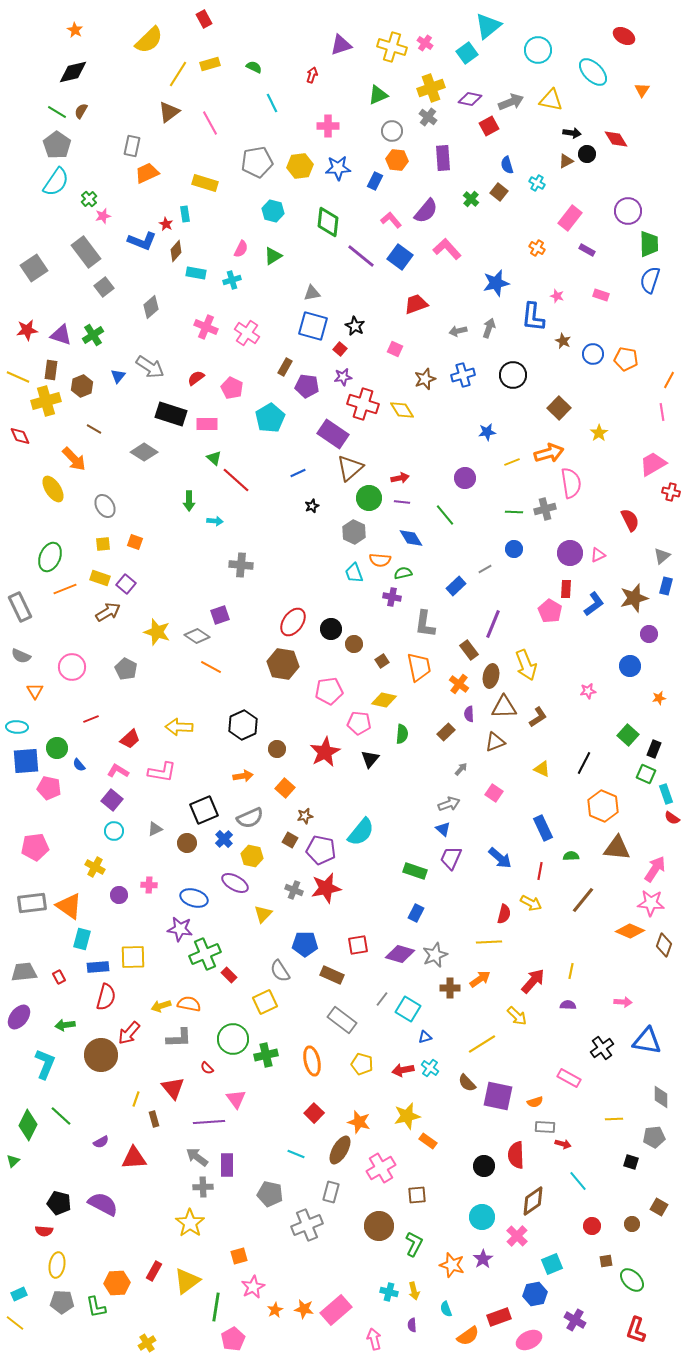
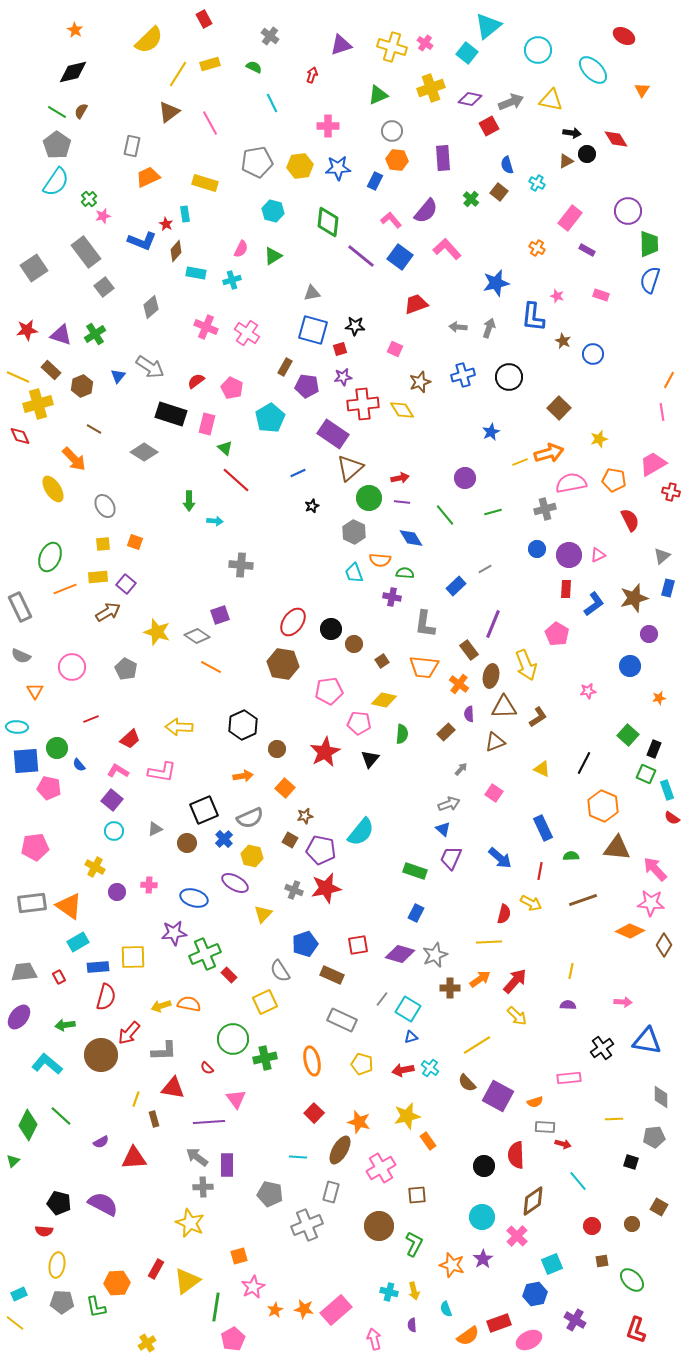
cyan square at (467, 53): rotated 15 degrees counterclockwise
cyan ellipse at (593, 72): moved 2 px up
gray cross at (428, 117): moved 158 px left, 81 px up
orange trapezoid at (147, 173): moved 1 px right, 4 px down
blue square at (313, 326): moved 4 px down
black star at (355, 326): rotated 24 degrees counterclockwise
gray arrow at (458, 331): moved 4 px up; rotated 18 degrees clockwise
green cross at (93, 335): moved 2 px right, 1 px up
red square at (340, 349): rotated 32 degrees clockwise
orange pentagon at (626, 359): moved 12 px left, 121 px down
brown rectangle at (51, 370): rotated 54 degrees counterclockwise
black circle at (513, 375): moved 4 px left, 2 px down
red semicircle at (196, 378): moved 3 px down
brown star at (425, 379): moved 5 px left, 3 px down
yellow cross at (46, 401): moved 8 px left, 3 px down
red cross at (363, 404): rotated 24 degrees counterclockwise
pink rectangle at (207, 424): rotated 75 degrees counterclockwise
blue star at (487, 432): moved 4 px right; rotated 18 degrees counterclockwise
yellow star at (599, 433): moved 6 px down; rotated 18 degrees clockwise
green triangle at (214, 458): moved 11 px right, 10 px up
yellow line at (512, 462): moved 8 px right
pink semicircle at (571, 483): rotated 92 degrees counterclockwise
green line at (514, 512): moved 21 px left; rotated 18 degrees counterclockwise
blue circle at (514, 549): moved 23 px right
purple circle at (570, 553): moved 1 px left, 2 px down
green semicircle at (403, 573): moved 2 px right; rotated 18 degrees clockwise
yellow rectangle at (100, 578): moved 2 px left, 1 px up; rotated 24 degrees counterclockwise
blue rectangle at (666, 586): moved 2 px right, 2 px down
pink pentagon at (550, 611): moved 7 px right, 23 px down
orange trapezoid at (419, 667): moved 5 px right; rotated 108 degrees clockwise
cyan rectangle at (666, 794): moved 1 px right, 4 px up
pink arrow at (655, 869): rotated 76 degrees counterclockwise
purple circle at (119, 895): moved 2 px left, 3 px up
brown line at (583, 900): rotated 32 degrees clockwise
purple star at (180, 929): moved 6 px left, 4 px down; rotated 15 degrees counterclockwise
cyan rectangle at (82, 939): moved 4 px left, 3 px down; rotated 45 degrees clockwise
blue pentagon at (305, 944): rotated 20 degrees counterclockwise
brown diamond at (664, 945): rotated 10 degrees clockwise
red arrow at (533, 981): moved 18 px left
gray rectangle at (342, 1020): rotated 12 degrees counterclockwise
blue triangle at (425, 1037): moved 14 px left
gray L-shape at (179, 1038): moved 15 px left, 13 px down
yellow line at (482, 1044): moved 5 px left, 1 px down
green cross at (266, 1055): moved 1 px left, 3 px down
cyan L-shape at (45, 1064): moved 2 px right; rotated 72 degrees counterclockwise
pink rectangle at (569, 1078): rotated 35 degrees counterclockwise
red triangle at (173, 1088): rotated 40 degrees counterclockwise
purple square at (498, 1096): rotated 16 degrees clockwise
orange rectangle at (428, 1141): rotated 18 degrees clockwise
cyan line at (296, 1154): moved 2 px right, 3 px down; rotated 18 degrees counterclockwise
yellow star at (190, 1223): rotated 12 degrees counterclockwise
brown square at (606, 1261): moved 4 px left
red rectangle at (154, 1271): moved 2 px right, 2 px up
red rectangle at (499, 1317): moved 6 px down
